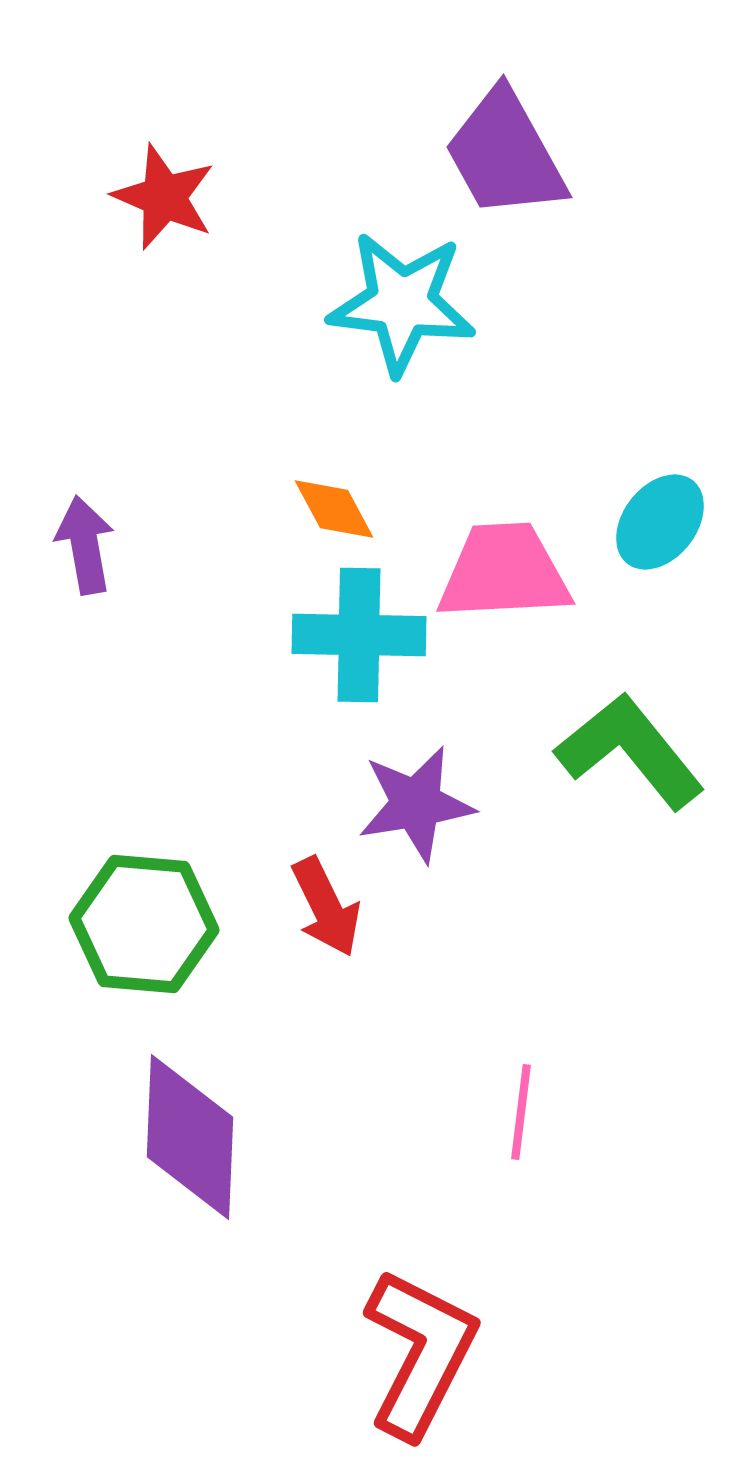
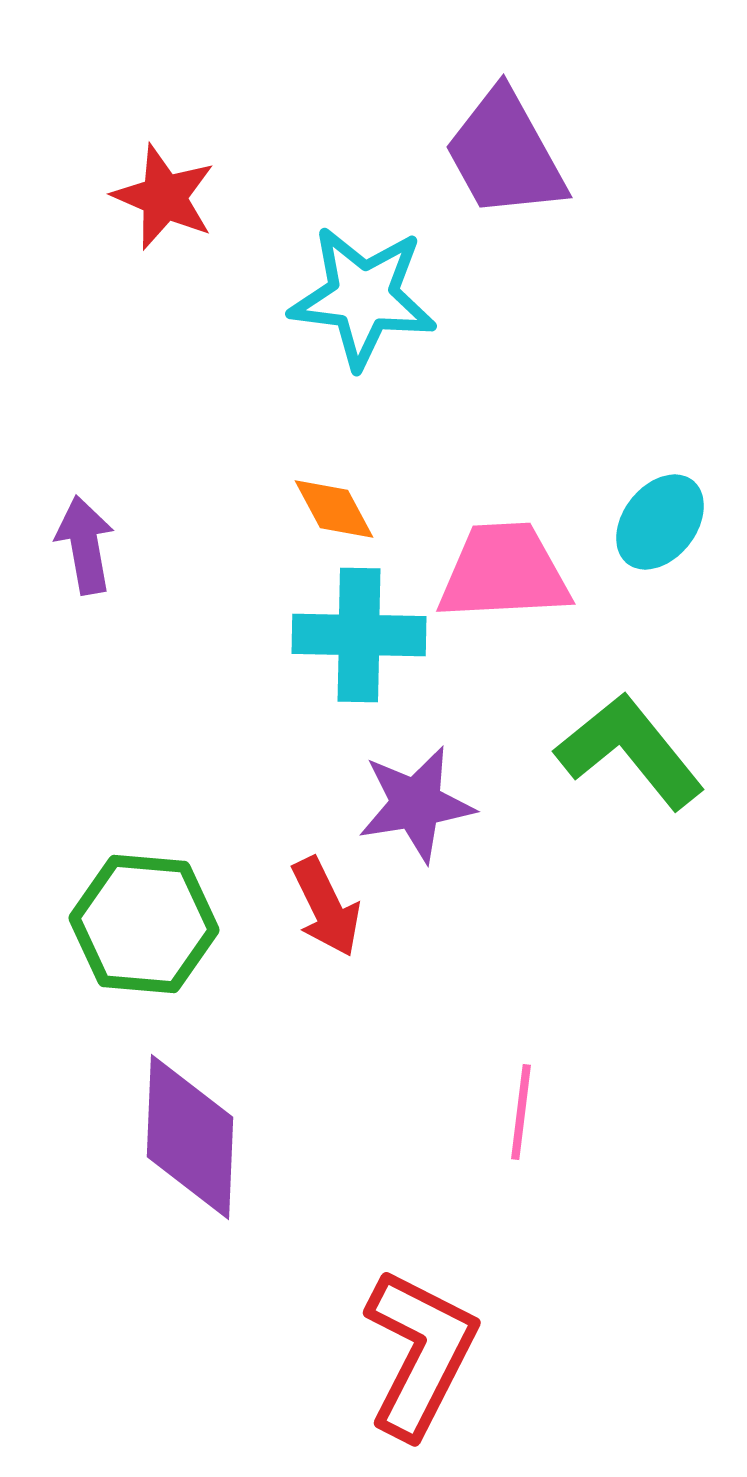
cyan star: moved 39 px left, 6 px up
